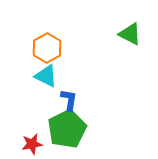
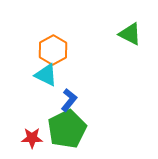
orange hexagon: moved 6 px right, 2 px down
cyan triangle: moved 1 px up
blue L-shape: rotated 30 degrees clockwise
red star: moved 6 px up; rotated 10 degrees clockwise
